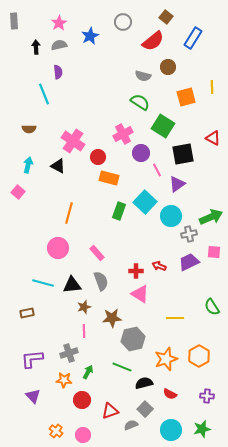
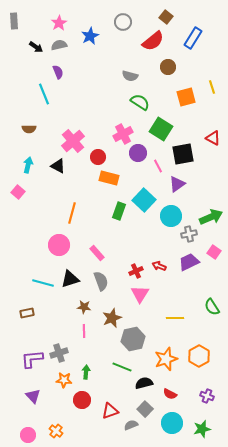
black arrow at (36, 47): rotated 128 degrees clockwise
purple semicircle at (58, 72): rotated 16 degrees counterclockwise
gray semicircle at (143, 76): moved 13 px left
yellow line at (212, 87): rotated 16 degrees counterclockwise
green square at (163, 126): moved 2 px left, 3 px down
pink cross at (73, 141): rotated 15 degrees clockwise
purple circle at (141, 153): moved 3 px left
pink line at (157, 170): moved 1 px right, 4 px up
cyan square at (145, 202): moved 1 px left, 2 px up
orange line at (69, 213): moved 3 px right
pink circle at (58, 248): moved 1 px right, 3 px up
pink square at (214, 252): rotated 32 degrees clockwise
red cross at (136, 271): rotated 24 degrees counterclockwise
black triangle at (72, 285): moved 2 px left, 6 px up; rotated 12 degrees counterclockwise
pink triangle at (140, 294): rotated 30 degrees clockwise
brown star at (84, 307): rotated 24 degrees clockwise
brown star at (112, 318): rotated 18 degrees counterclockwise
gray cross at (69, 353): moved 10 px left
green arrow at (88, 372): moved 2 px left; rotated 24 degrees counterclockwise
purple cross at (207, 396): rotated 16 degrees clockwise
cyan circle at (171, 430): moved 1 px right, 7 px up
pink circle at (83, 435): moved 55 px left
